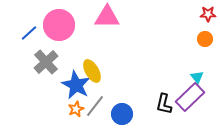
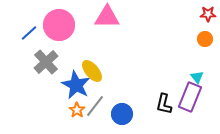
yellow ellipse: rotated 10 degrees counterclockwise
purple rectangle: rotated 24 degrees counterclockwise
orange star: moved 1 px right, 1 px down; rotated 14 degrees counterclockwise
